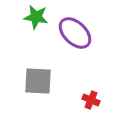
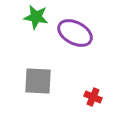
purple ellipse: rotated 16 degrees counterclockwise
red cross: moved 2 px right, 3 px up
